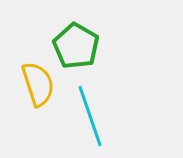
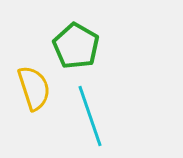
yellow semicircle: moved 4 px left, 4 px down
